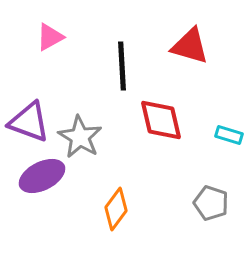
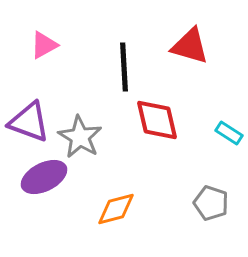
pink triangle: moved 6 px left, 8 px down
black line: moved 2 px right, 1 px down
red diamond: moved 4 px left
cyan rectangle: moved 2 px up; rotated 16 degrees clockwise
purple ellipse: moved 2 px right, 1 px down
orange diamond: rotated 39 degrees clockwise
